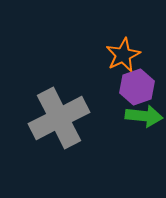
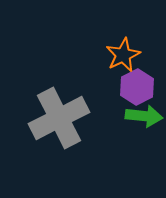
purple hexagon: rotated 8 degrees counterclockwise
